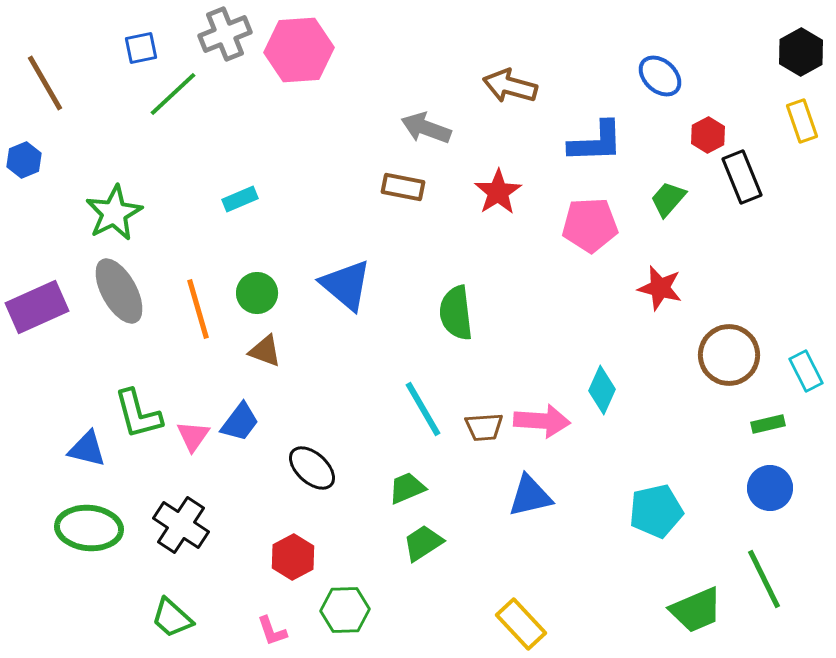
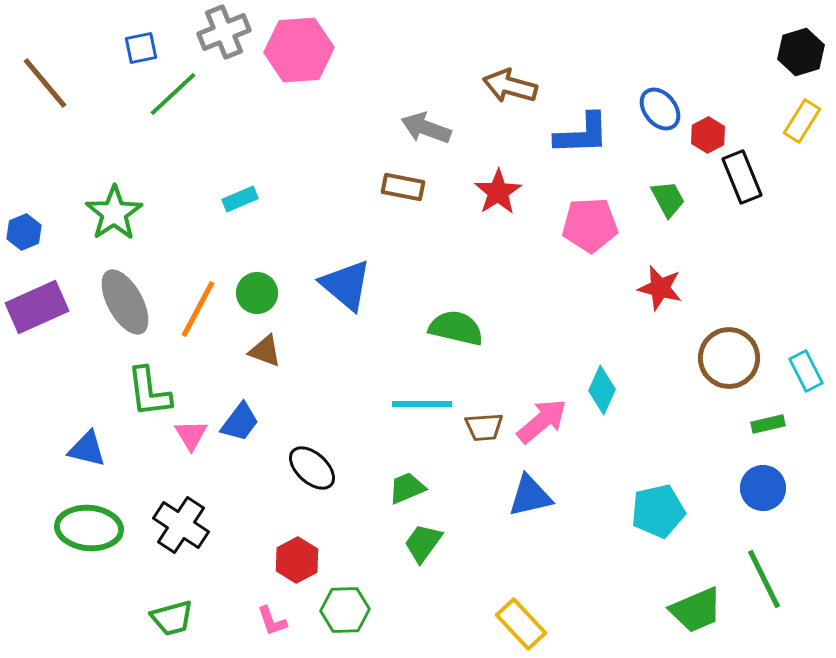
gray cross at (225, 34): moved 1 px left, 2 px up
black hexagon at (801, 52): rotated 12 degrees clockwise
blue ellipse at (660, 76): moved 33 px down; rotated 9 degrees clockwise
brown line at (45, 83): rotated 10 degrees counterclockwise
yellow rectangle at (802, 121): rotated 51 degrees clockwise
blue L-shape at (596, 142): moved 14 px left, 8 px up
blue hexagon at (24, 160): moved 72 px down
green trapezoid at (668, 199): rotated 111 degrees clockwise
green star at (114, 213): rotated 6 degrees counterclockwise
gray ellipse at (119, 291): moved 6 px right, 11 px down
orange line at (198, 309): rotated 44 degrees clockwise
green semicircle at (456, 313): moved 15 px down; rotated 110 degrees clockwise
brown circle at (729, 355): moved 3 px down
cyan line at (423, 409): moved 1 px left, 5 px up; rotated 60 degrees counterclockwise
green L-shape at (138, 414): moved 11 px right, 22 px up; rotated 8 degrees clockwise
pink arrow at (542, 421): rotated 44 degrees counterclockwise
pink triangle at (193, 436): moved 2 px left, 1 px up; rotated 6 degrees counterclockwise
blue circle at (770, 488): moved 7 px left
cyan pentagon at (656, 511): moved 2 px right
green trapezoid at (423, 543): rotated 21 degrees counterclockwise
red hexagon at (293, 557): moved 4 px right, 3 px down
green trapezoid at (172, 618): rotated 57 degrees counterclockwise
pink L-shape at (272, 631): moved 10 px up
